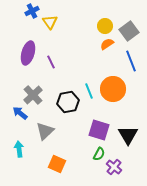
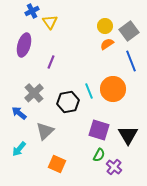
purple ellipse: moved 4 px left, 8 px up
purple line: rotated 48 degrees clockwise
gray cross: moved 1 px right, 2 px up
blue arrow: moved 1 px left
cyan arrow: rotated 133 degrees counterclockwise
green semicircle: moved 1 px down
